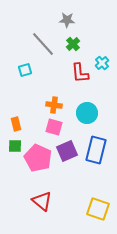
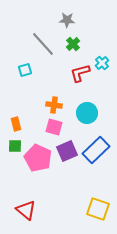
red L-shape: rotated 80 degrees clockwise
blue rectangle: rotated 32 degrees clockwise
red triangle: moved 16 px left, 9 px down
